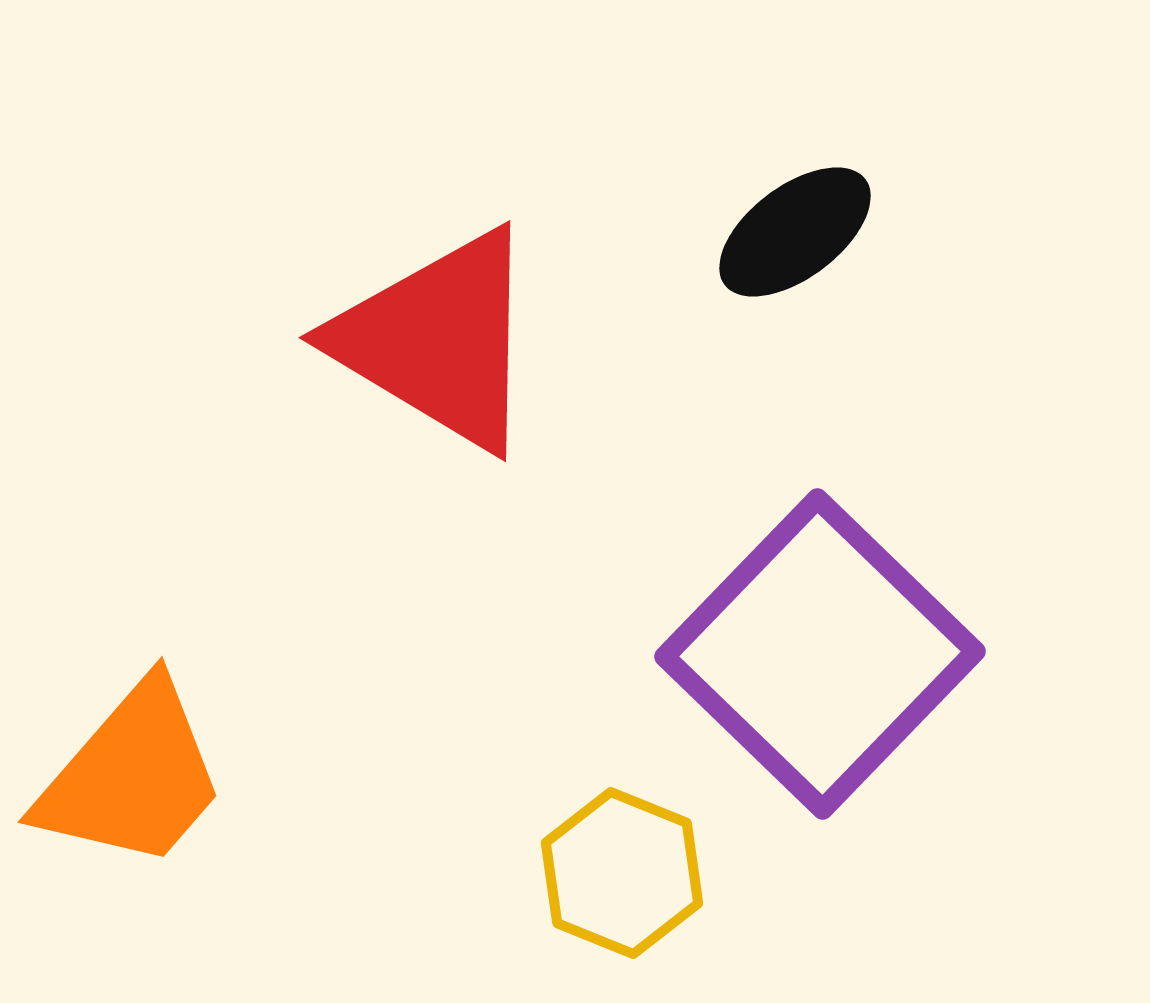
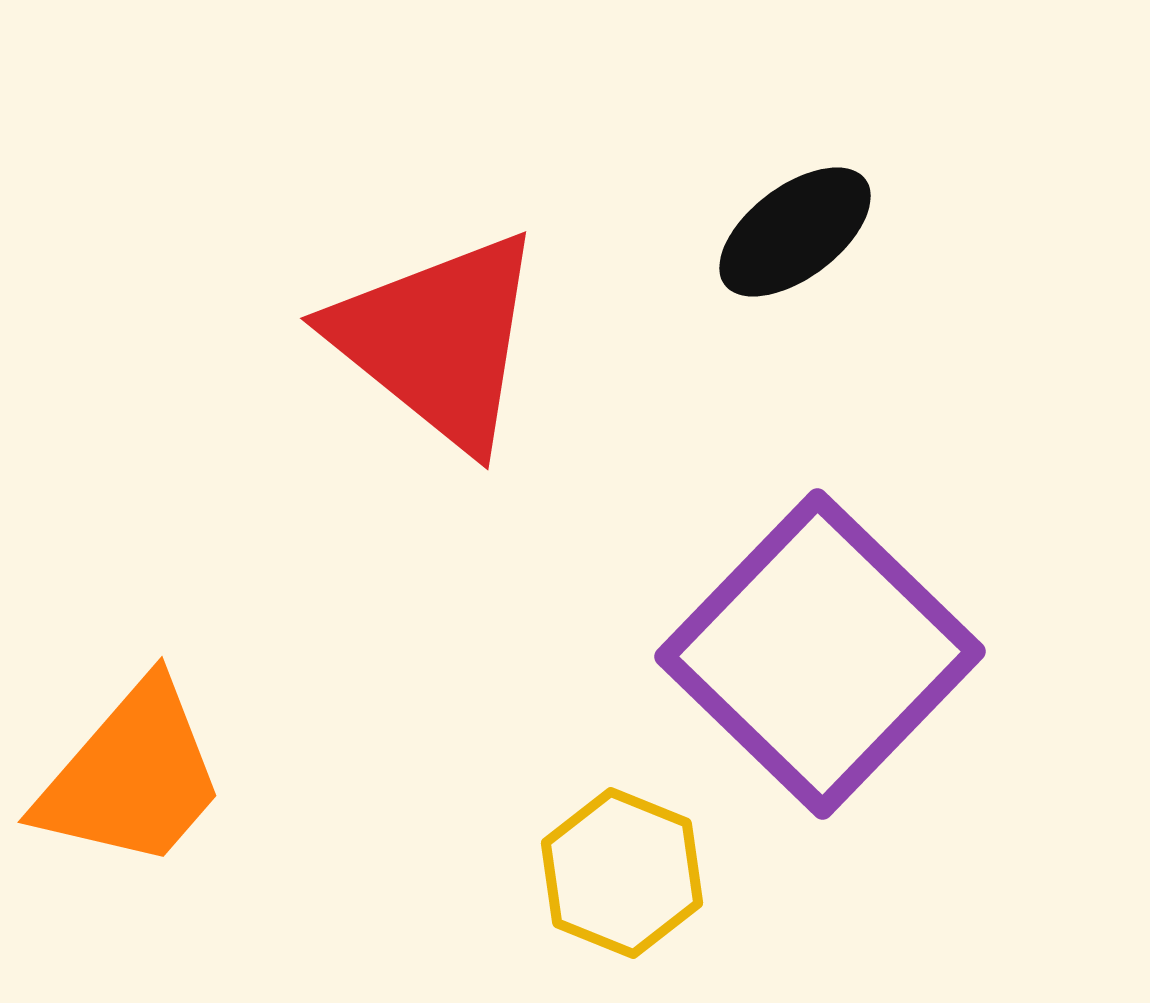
red triangle: rotated 8 degrees clockwise
